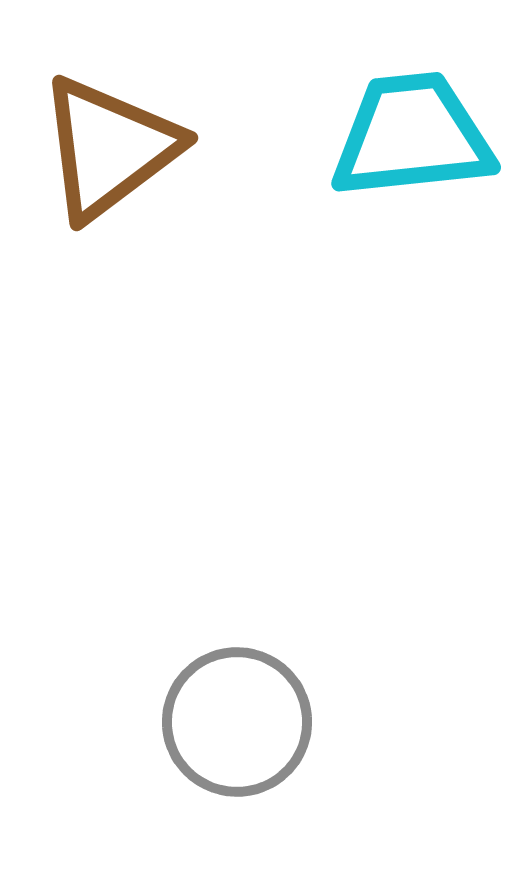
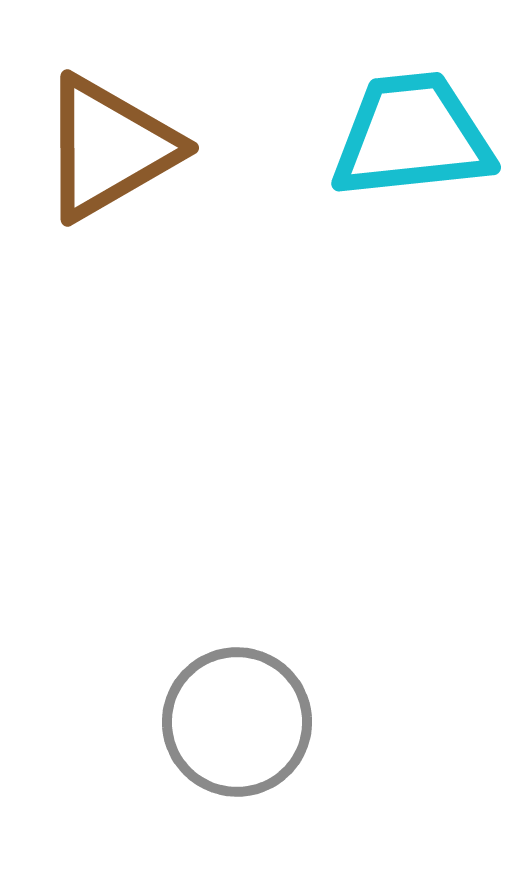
brown triangle: rotated 7 degrees clockwise
